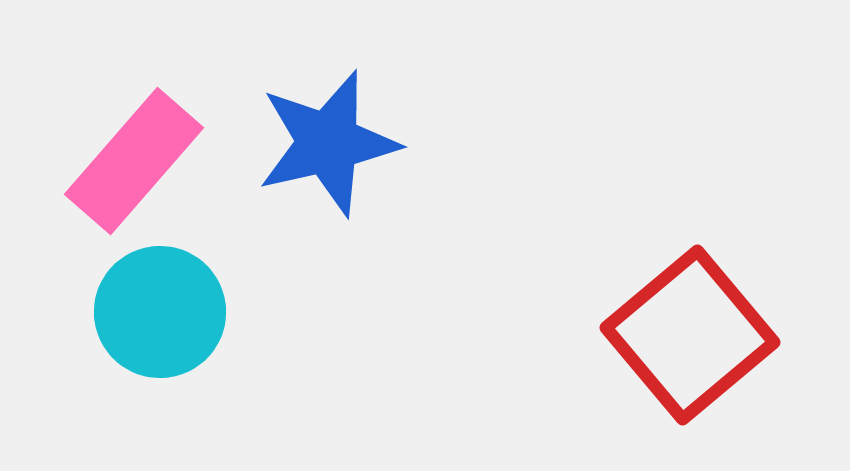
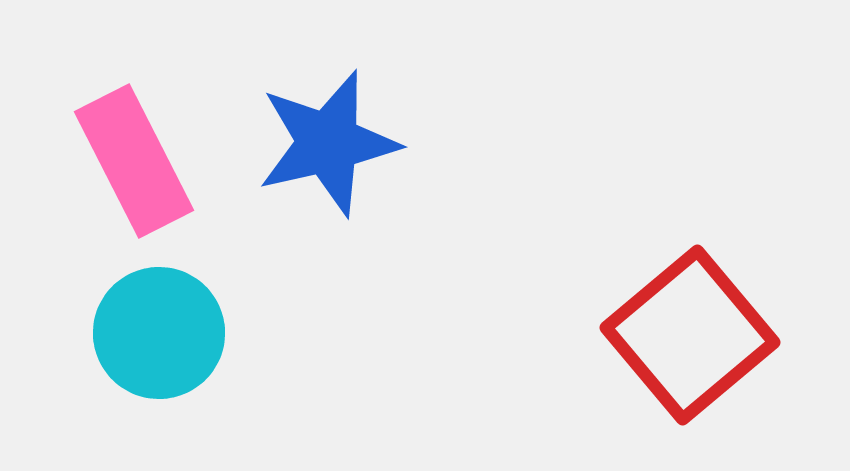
pink rectangle: rotated 68 degrees counterclockwise
cyan circle: moved 1 px left, 21 px down
